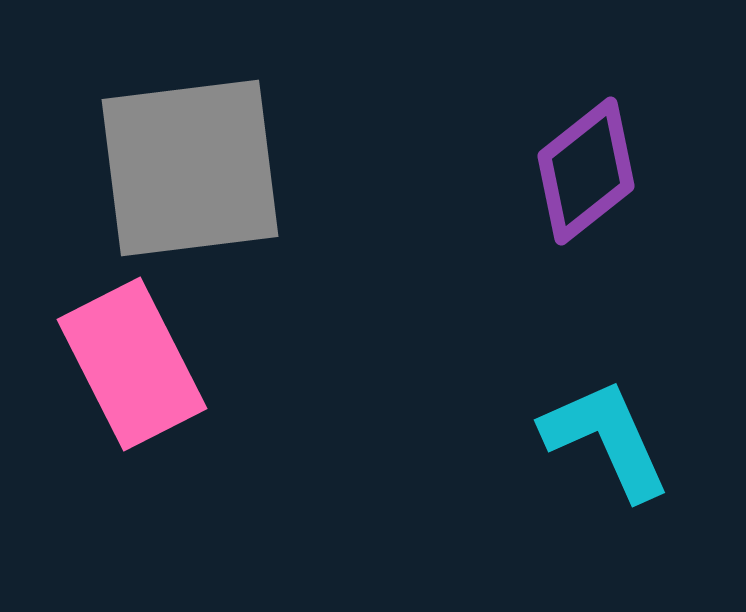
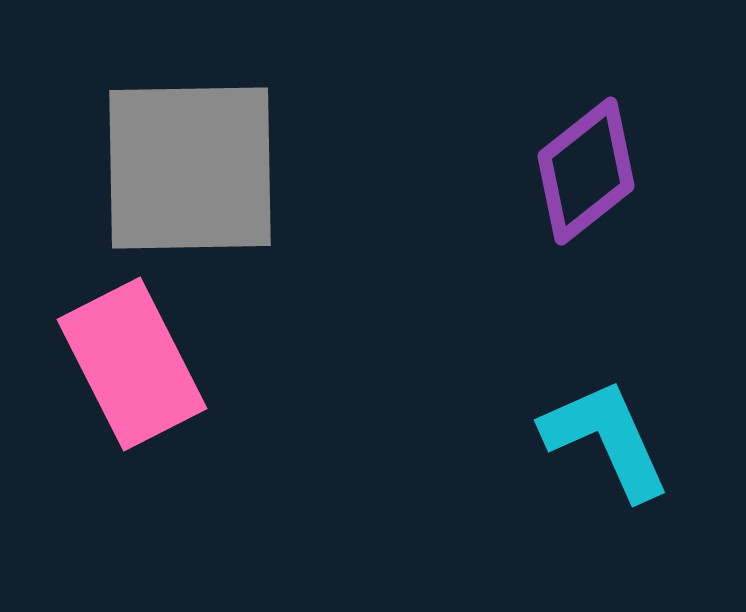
gray square: rotated 6 degrees clockwise
